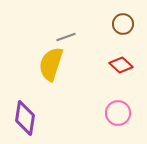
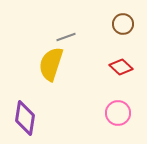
red diamond: moved 2 px down
